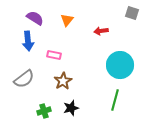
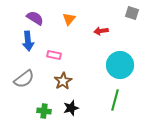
orange triangle: moved 2 px right, 1 px up
green cross: rotated 24 degrees clockwise
